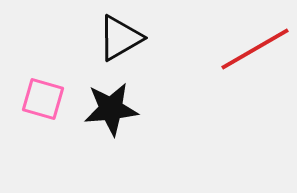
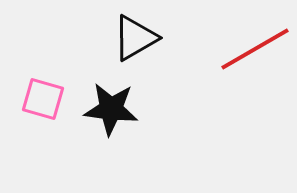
black triangle: moved 15 px right
black star: rotated 12 degrees clockwise
